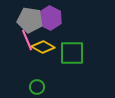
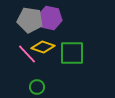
purple hexagon: rotated 15 degrees counterclockwise
pink line: moved 14 px down; rotated 20 degrees counterclockwise
yellow diamond: rotated 10 degrees counterclockwise
